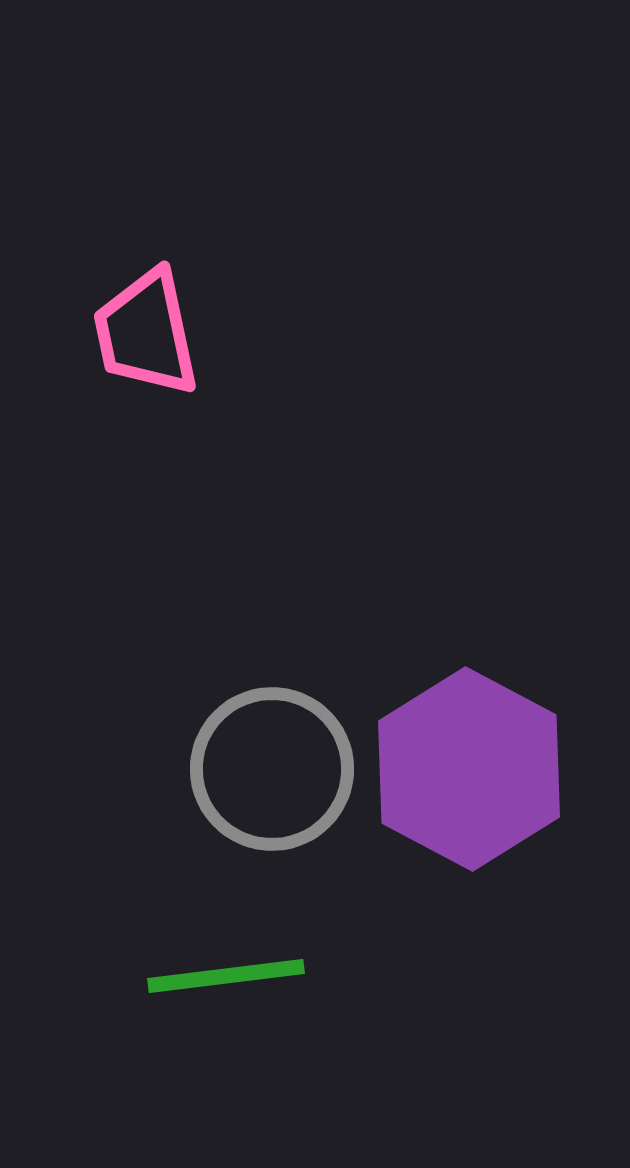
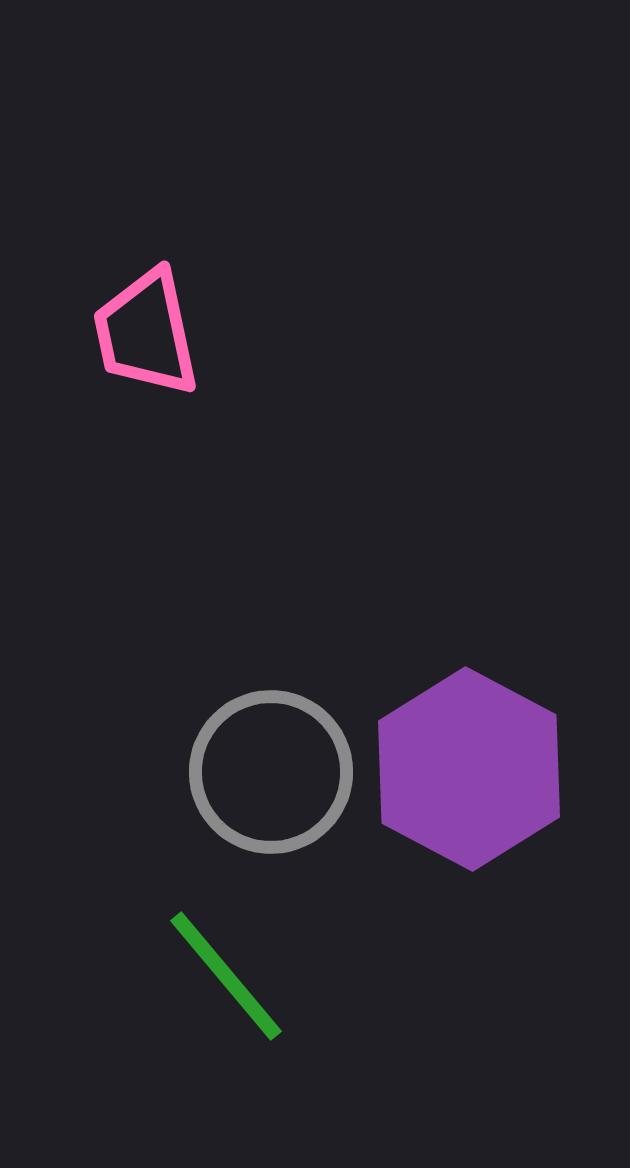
gray circle: moved 1 px left, 3 px down
green line: rotated 57 degrees clockwise
